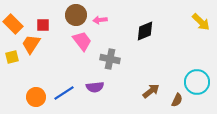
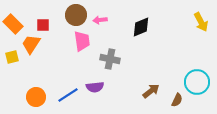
yellow arrow: rotated 18 degrees clockwise
black diamond: moved 4 px left, 4 px up
pink trapezoid: rotated 30 degrees clockwise
blue line: moved 4 px right, 2 px down
